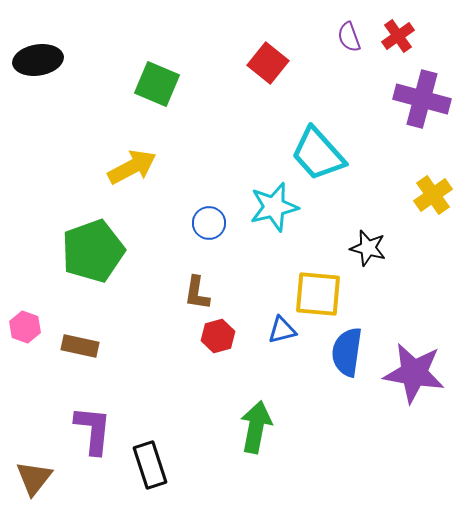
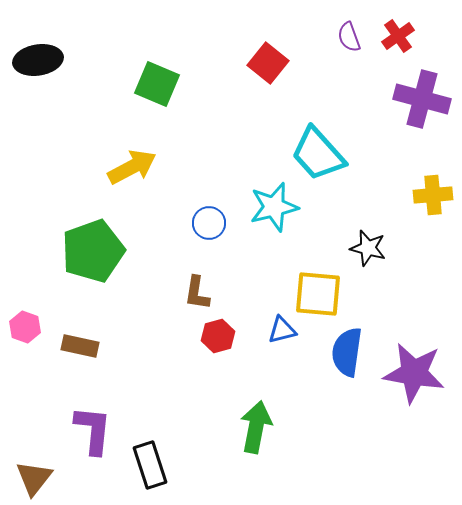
yellow cross: rotated 30 degrees clockwise
